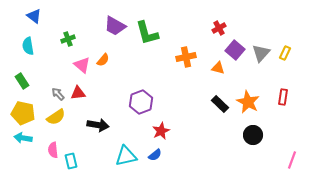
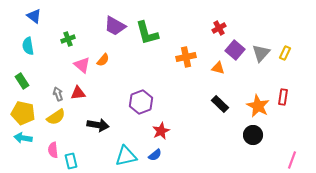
gray arrow: rotated 24 degrees clockwise
orange star: moved 10 px right, 4 px down
